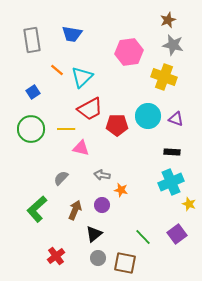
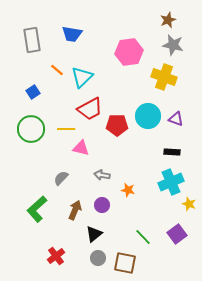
orange star: moved 7 px right
